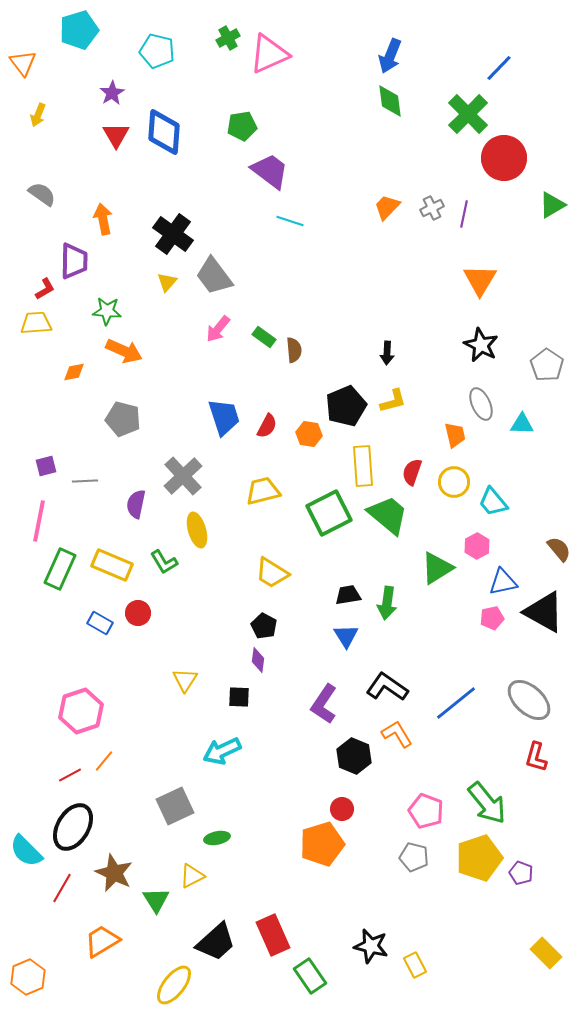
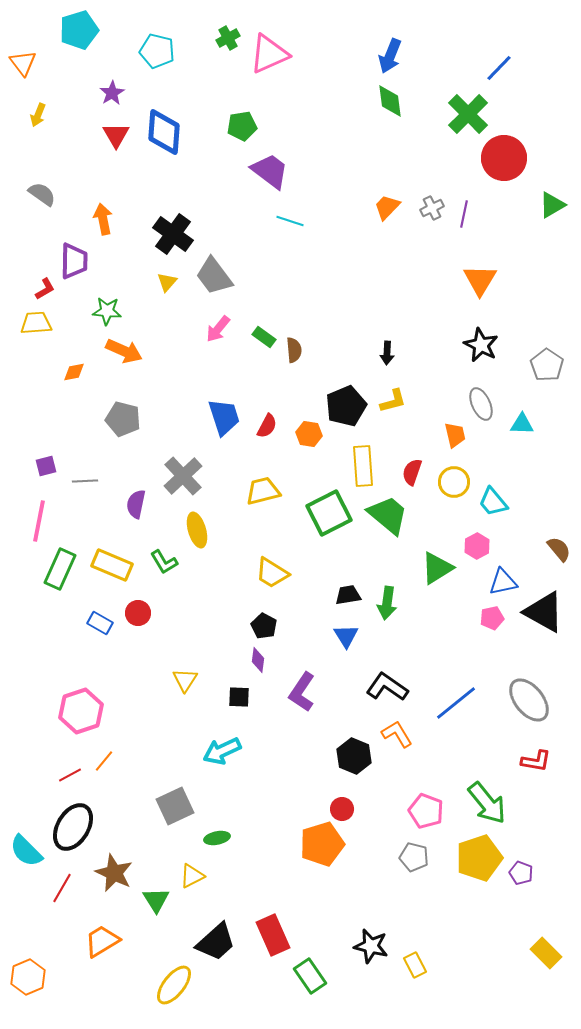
gray ellipse at (529, 700): rotated 9 degrees clockwise
purple L-shape at (324, 704): moved 22 px left, 12 px up
red L-shape at (536, 757): moved 4 px down; rotated 96 degrees counterclockwise
